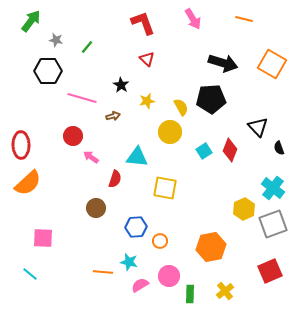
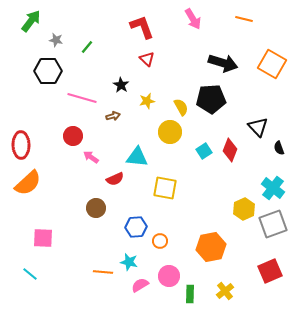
red L-shape at (143, 23): moved 1 px left, 4 px down
red semicircle at (115, 179): rotated 48 degrees clockwise
